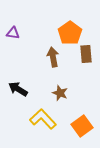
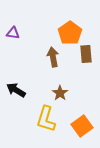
black arrow: moved 2 px left, 1 px down
brown star: rotated 14 degrees clockwise
yellow L-shape: moved 3 px right; rotated 120 degrees counterclockwise
